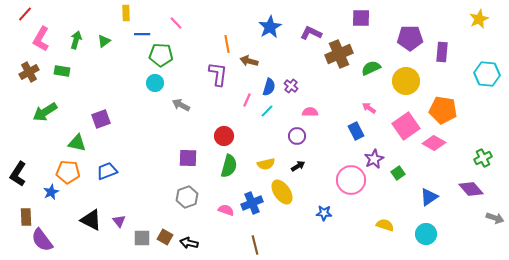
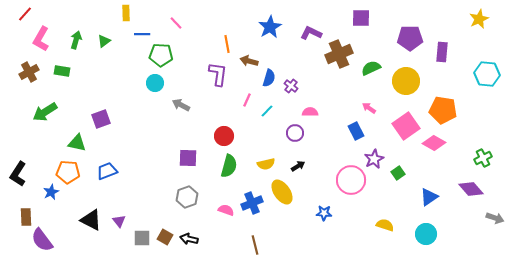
blue semicircle at (269, 87): moved 9 px up
purple circle at (297, 136): moved 2 px left, 3 px up
black arrow at (189, 243): moved 4 px up
